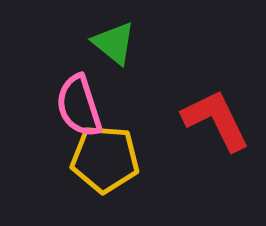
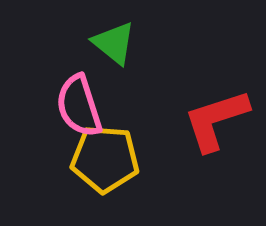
red L-shape: rotated 82 degrees counterclockwise
